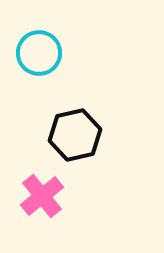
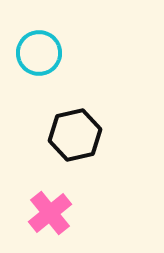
pink cross: moved 8 px right, 17 px down
